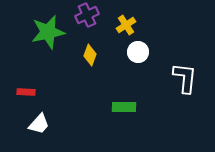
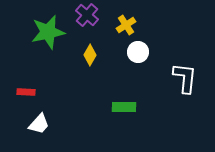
purple cross: rotated 25 degrees counterclockwise
yellow diamond: rotated 10 degrees clockwise
